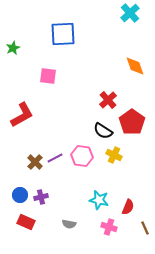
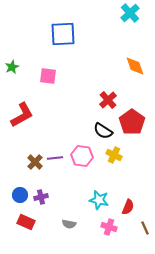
green star: moved 1 px left, 19 px down
purple line: rotated 21 degrees clockwise
